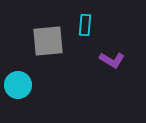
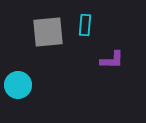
gray square: moved 9 px up
purple L-shape: rotated 30 degrees counterclockwise
